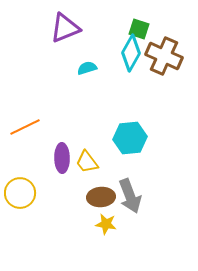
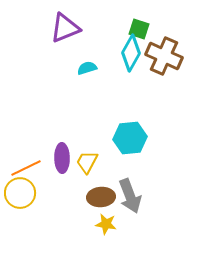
orange line: moved 1 px right, 41 px down
yellow trapezoid: rotated 65 degrees clockwise
